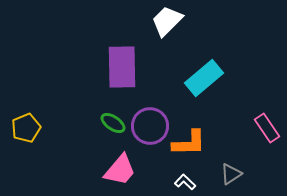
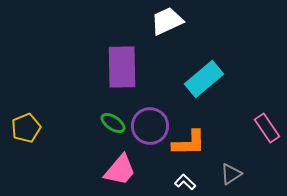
white trapezoid: rotated 20 degrees clockwise
cyan rectangle: moved 1 px down
